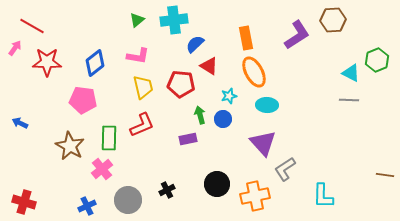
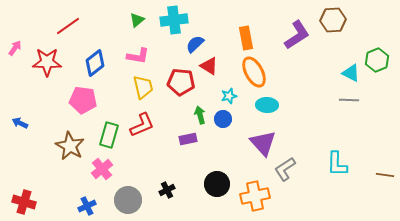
red line: moved 36 px right; rotated 65 degrees counterclockwise
red pentagon: moved 2 px up
green rectangle: moved 3 px up; rotated 15 degrees clockwise
cyan L-shape: moved 14 px right, 32 px up
